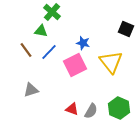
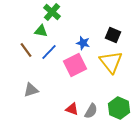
black square: moved 13 px left, 6 px down
